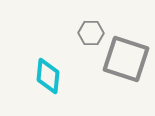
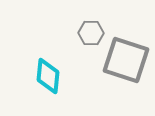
gray square: moved 1 px down
